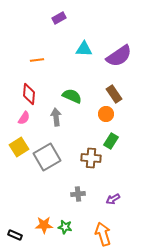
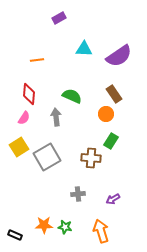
orange arrow: moved 2 px left, 3 px up
